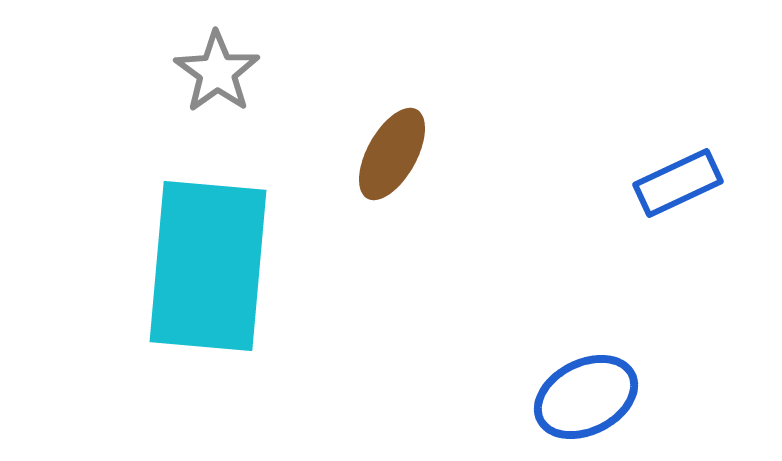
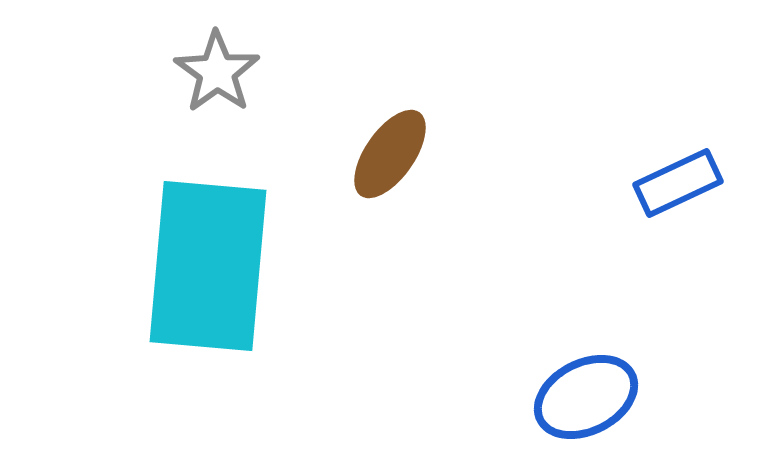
brown ellipse: moved 2 px left; rotated 6 degrees clockwise
